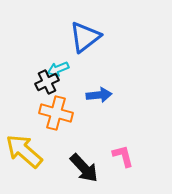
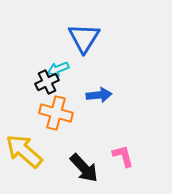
blue triangle: moved 1 px left, 1 px down; rotated 20 degrees counterclockwise
